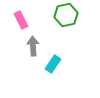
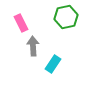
green hexagon: moved 2 px down
pink rectangle: moved 3 px down
